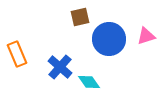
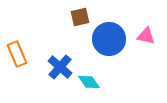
pink triangle: rotated 30 degrees clockwise
